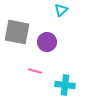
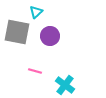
cyan triangle: moved 25 px left, 2 px down
purple circle: moved 3 px right, 6 px up
cyan cross: rotated 30 degrees clockwise
